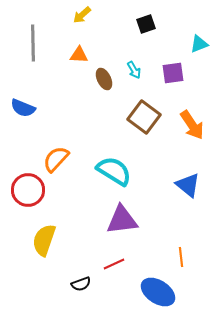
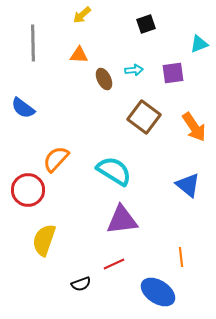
cyan arrow: rotated 66 degrees counterclockwise
blue semicircle: rotated 15 degrees clockwise
orange arrow: moved 2 px right, 2 px down
